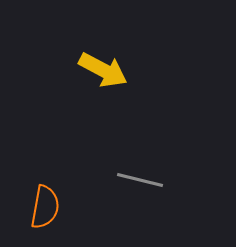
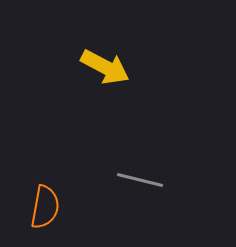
yellow arrow: moved 2 px right, 3 px up
